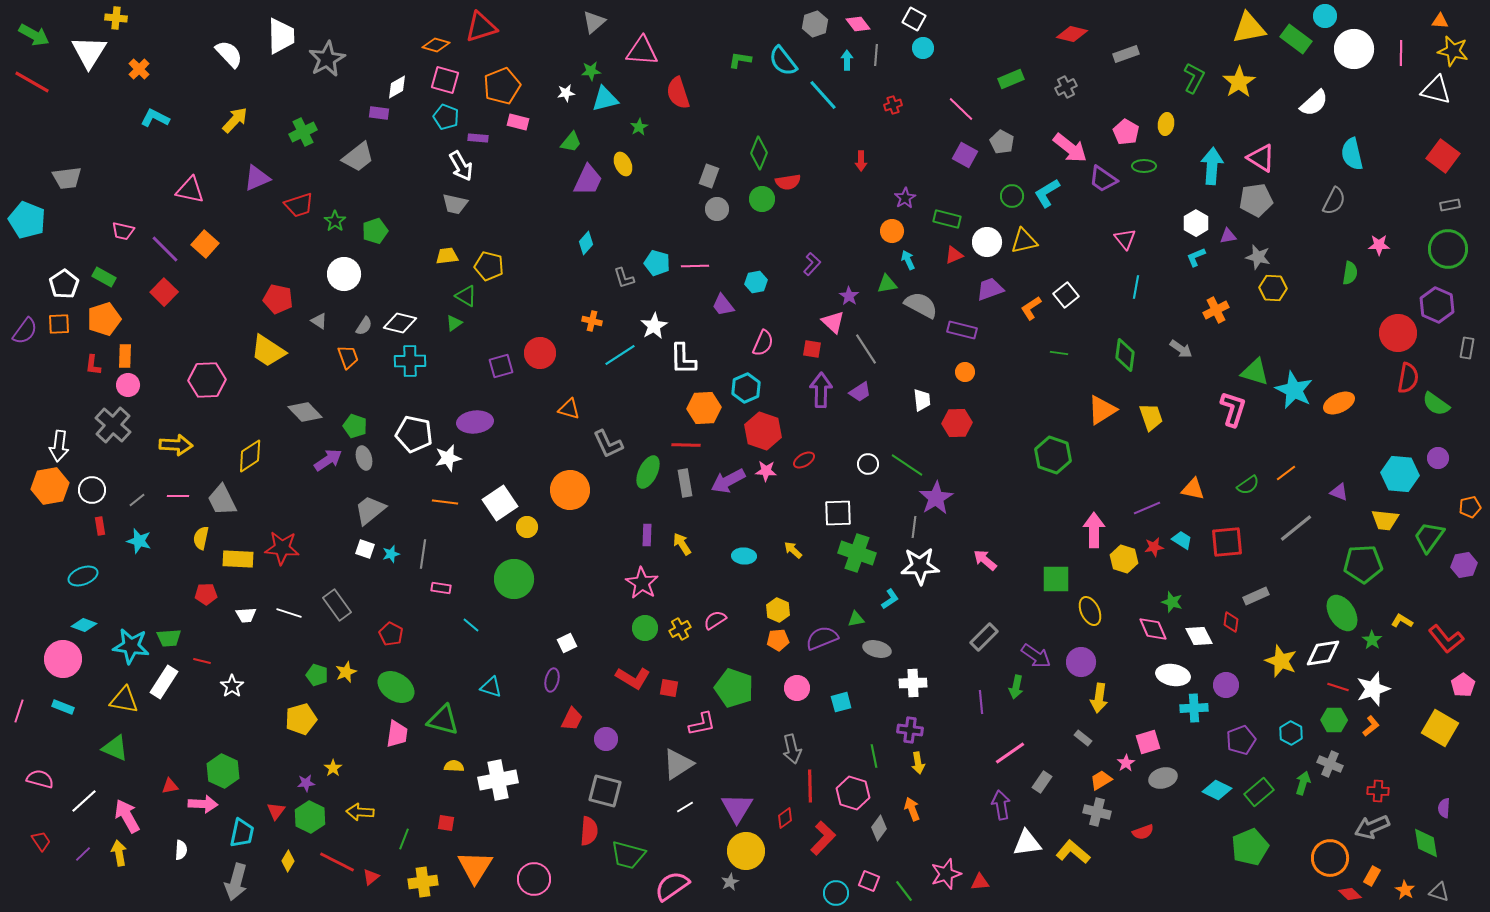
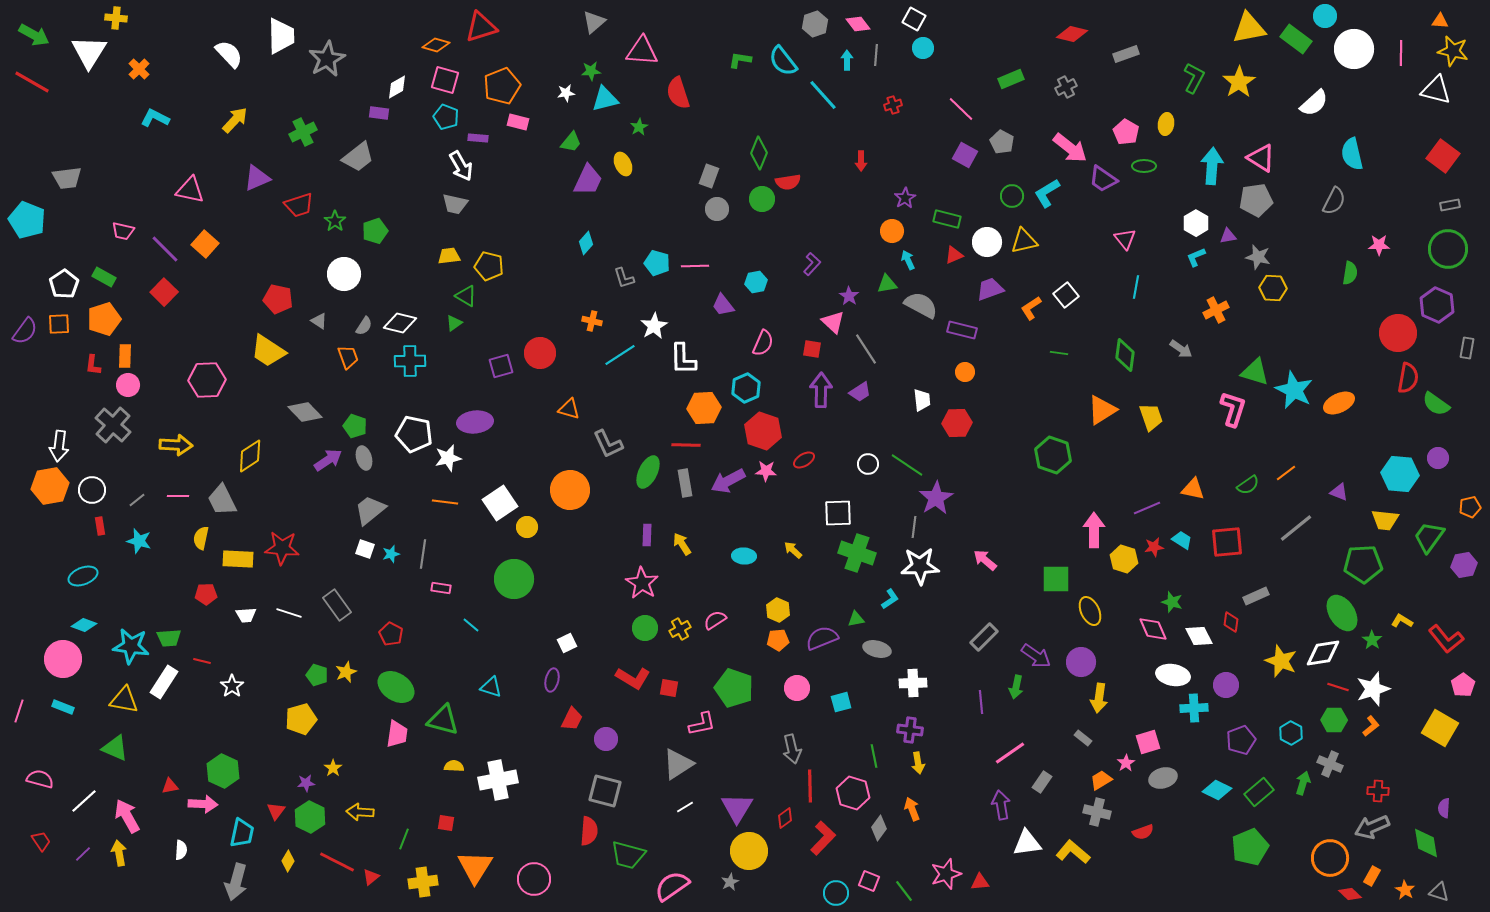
yellow trapezoid at (447, 256): moved 2 px right
yellow circle at (746, 851): moved 3 px right
